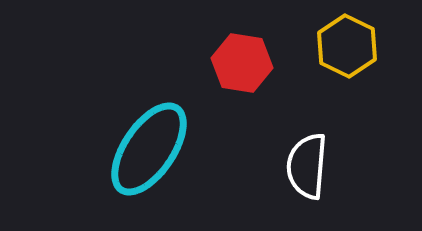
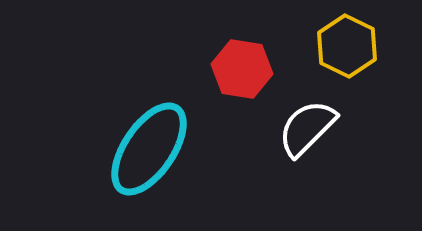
red hexagon: moved 6 px down
white semicircle: moved 38 px up; rotated 40 degrees clockwise
